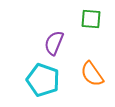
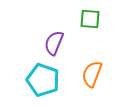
green square: moved 1 px left
orange semicircle: rotated 56 degrees clockwise
